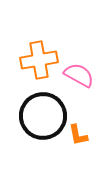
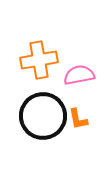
pink semicircle: rotated 40 degrees counterclockwise
orange L-shape: moved 16 px up
